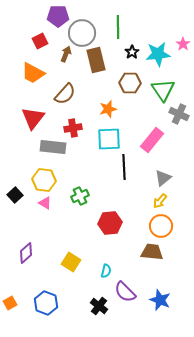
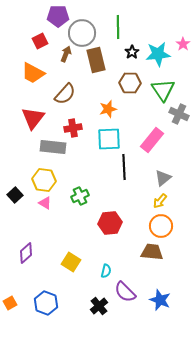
black cross: rotated 12 degrees clockwise
